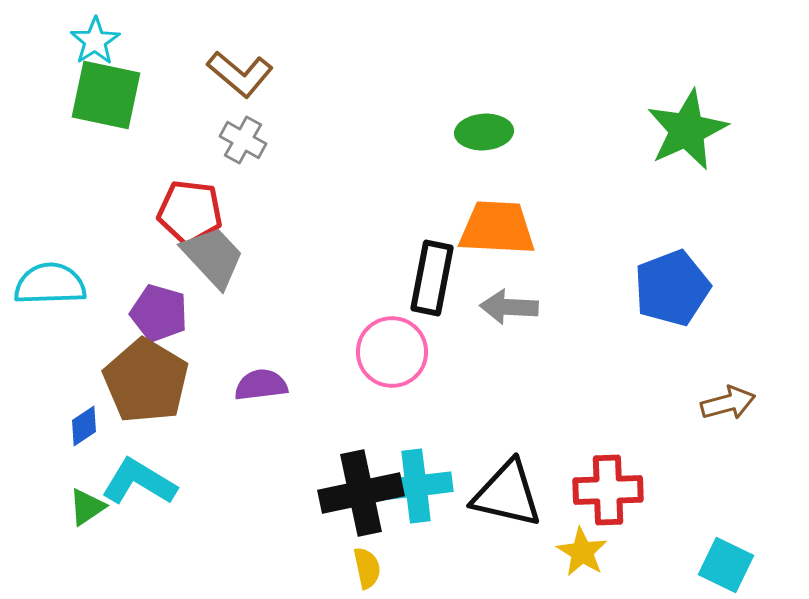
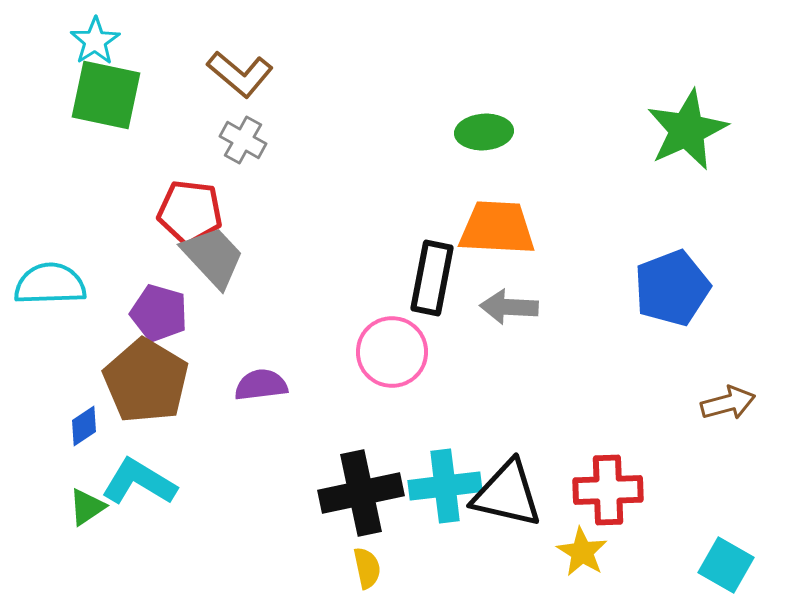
cyan cross: moved 29 px right
cyan square: rotated 4 degrees clockwise
